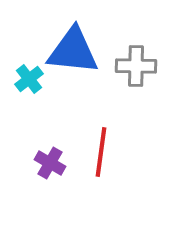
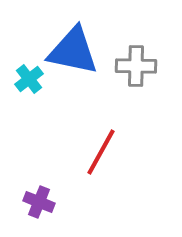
blue triangle: rotated 6 degrees clockwise
red line: rotated 21 degrees clockwise
purple cross: moved 11 px left, 39 px down; rotated 8 degrees counterclockwise
